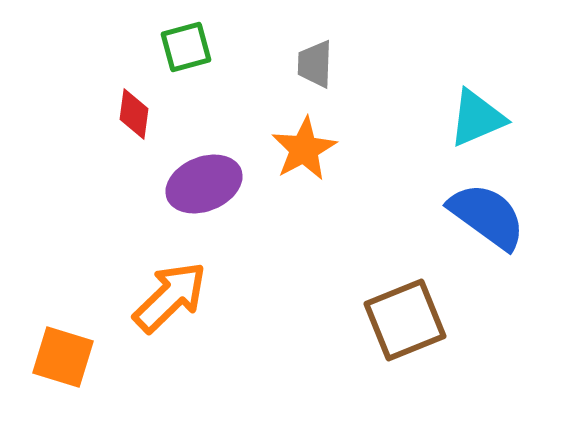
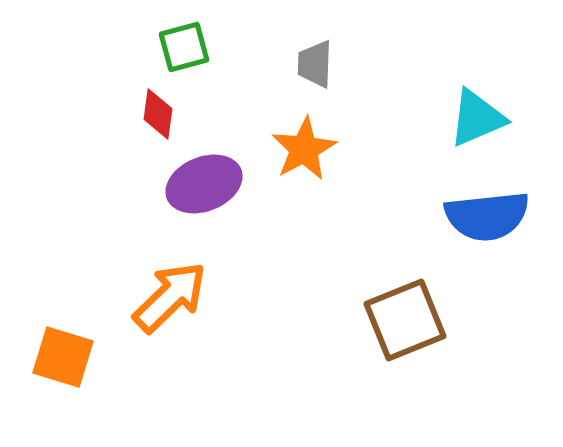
green square: moved 2 px left
red diamond: moved 24 px right
blue semicircle: rotated 138 degrees clockwise
